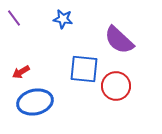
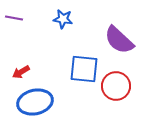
purple line: rotated 42 degrees counterclockwise
